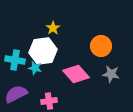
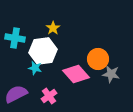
orange circle: moved 3 px left, 13 px down
cyan cross: moved 22 px up
pink cross: moved 5 px up; rotated 28 degrees counterclockwise
